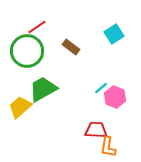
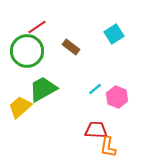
cyan line: moved 6 px left, 1 px down
pink hexagon: moved 2 px right
